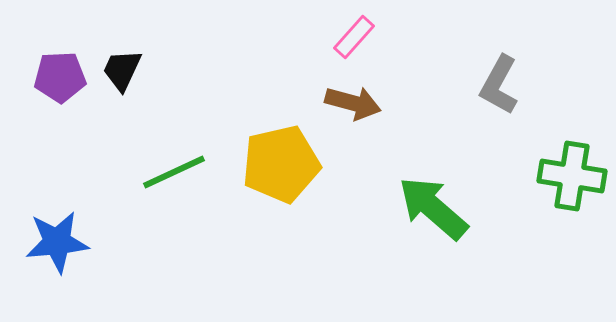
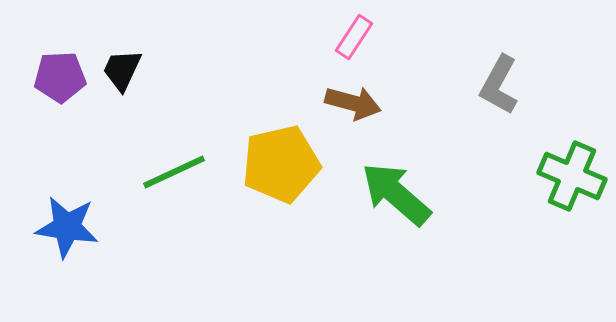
pink rectangle: rotated 9 degrees counterclockwise
green cross: rotated 14 degrees clockwise
green arrow: moved 37 px left, 14 px up
blue star: moved 10 px right, 15 px up; rotated 14 degrees clockwise
